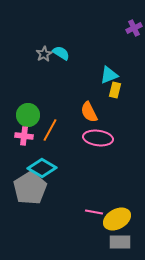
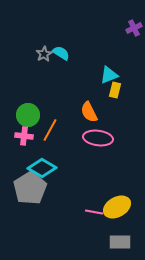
yellow ellipse: moved 12 px up
